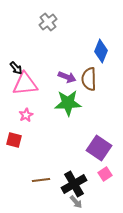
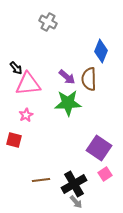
gray cross: rotated 24 degrees counterclockwise
purple arrow: rotated 18 degrees clockwise
pink triangle: moved 3 px right
